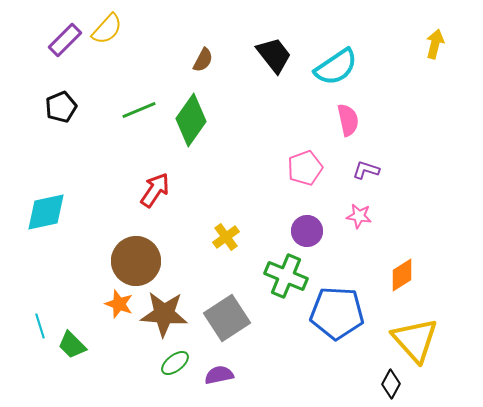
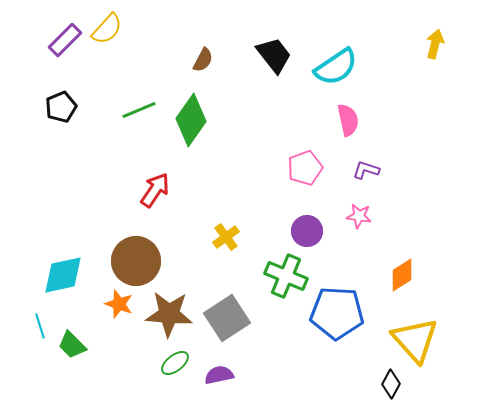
cyan diamond: moved 17 px right, 63 px down
brown star: moved 5 px right
